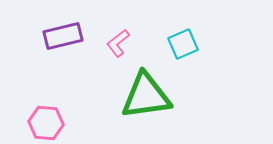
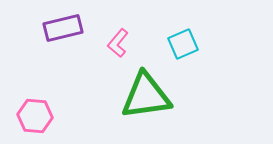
purple rectangle: moved 8 px up
pink L-shape: rotated 12 degrees counterclockwise
pink hexagon: moved 11 px left, 7 px up
